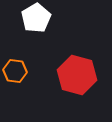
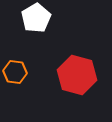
orange hexagon: moved 1 px down
